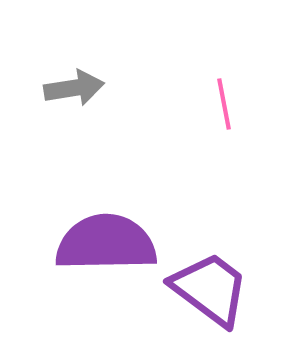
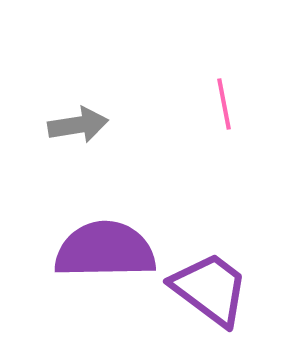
gray arrow: moved 4 px right, 37 px down
purple semicircle: moved 1 px left, 7 px down
